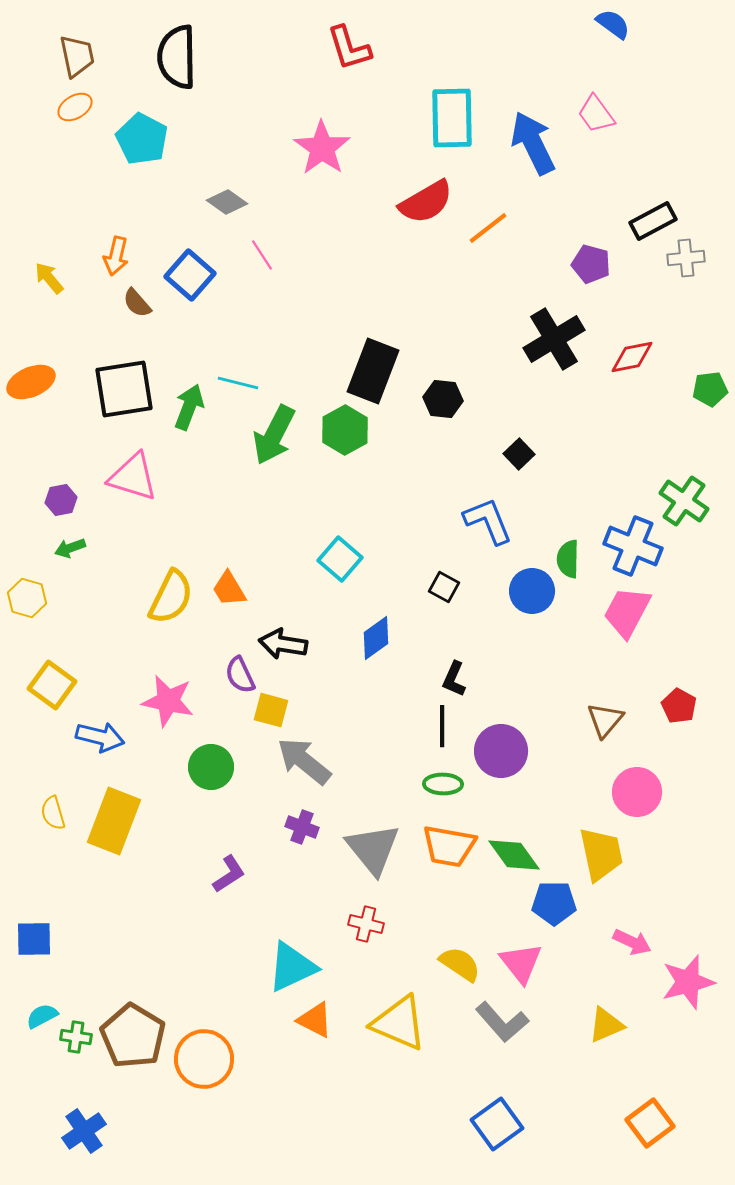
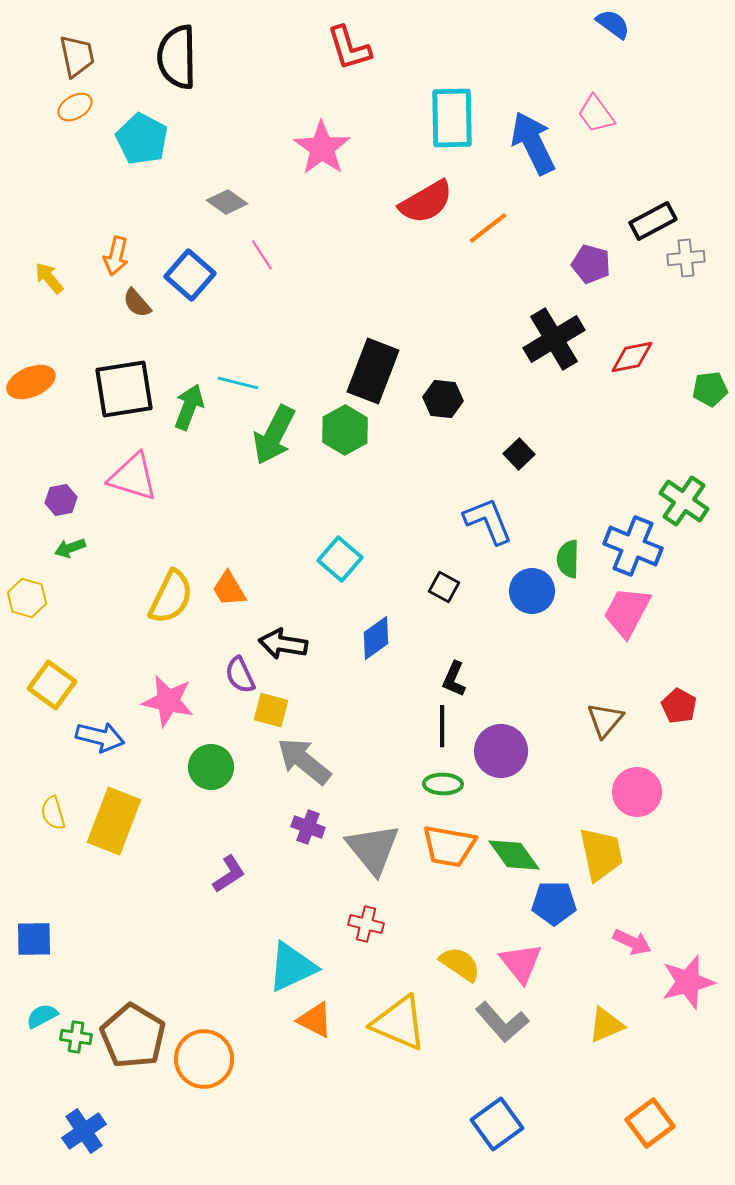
purple cross at (302, 827): moved 6 px right
